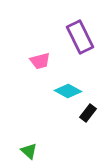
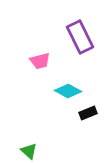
black rectangle: rotated 30 degrees clockwise
